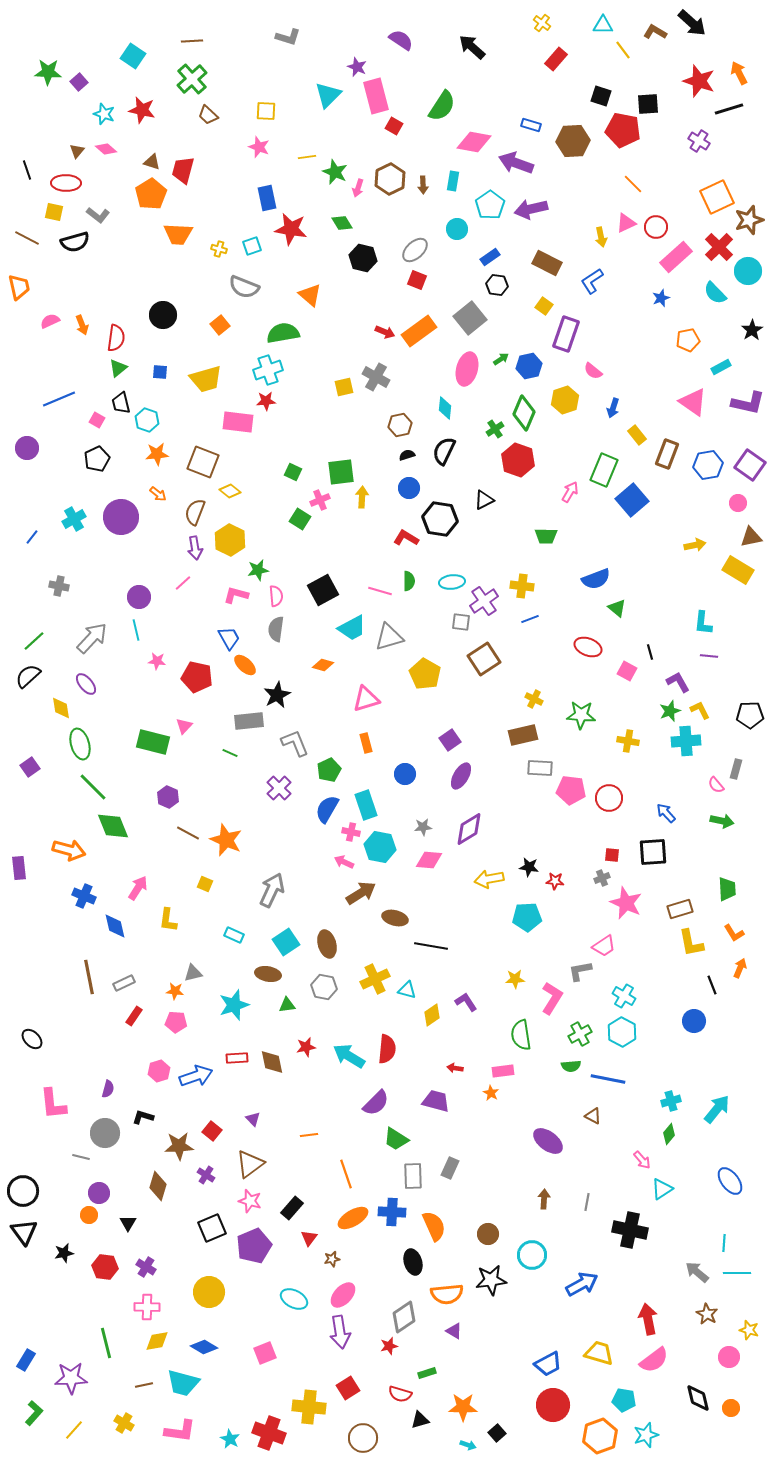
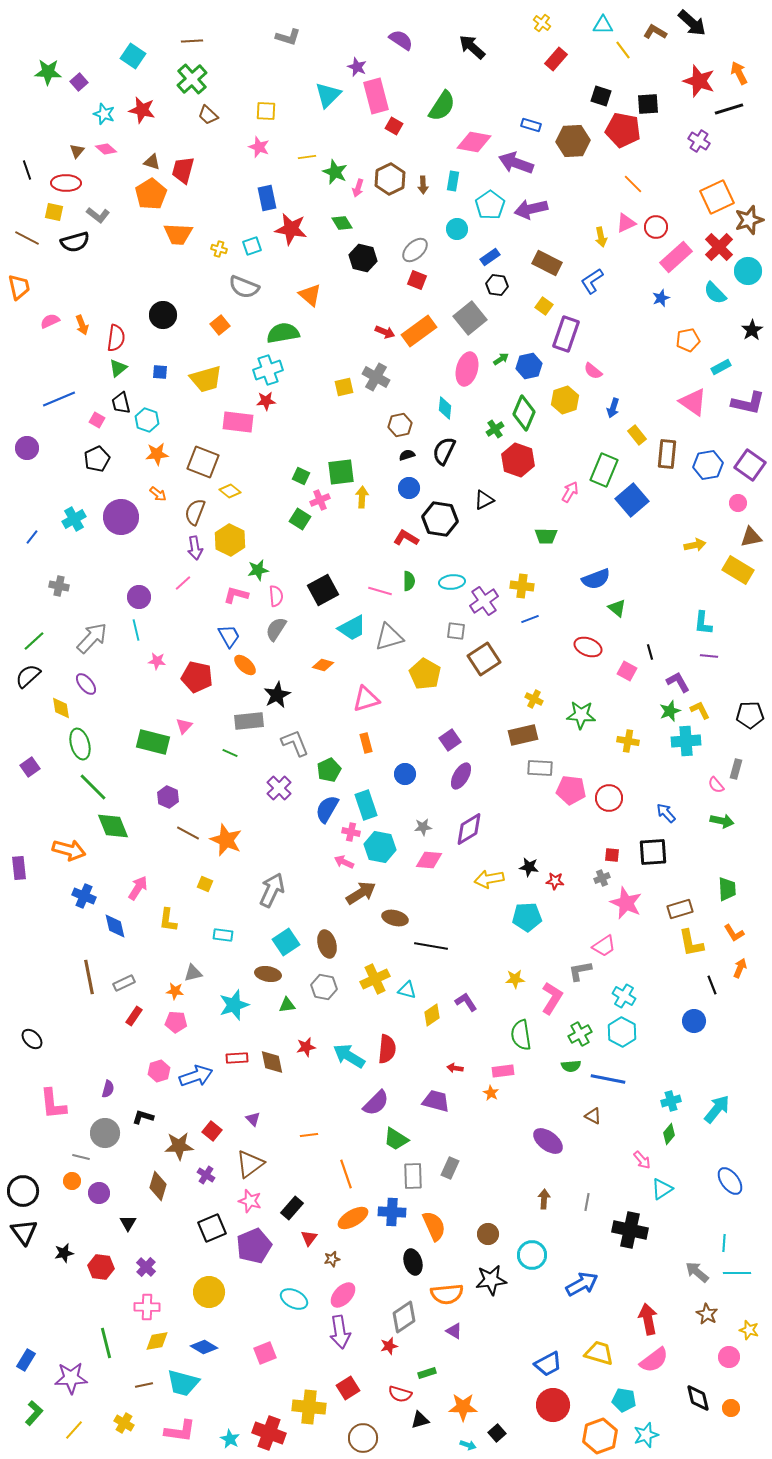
brown rectangle at (667, 454): rotated 16 degrees counterclockwise
green square at (293, 472): moved 8 px right, 4 px down
gray square at (461, 622): moved 5 px left, 9 px down
gray semicircle at (276, 629): rotated 25 degrees clockwise
blue trapezoid at (229, 638): moved 2 px up
cyan rectangle at (234, 935): moved 11 px left; rotated 18 degrees counterclockwise
orange circle at (89, 1215): moved 17 px left, 34 px up
red hexagon at (105, 1267): moved 4 px left
purple cross at (146, 1267): rotated 12 degrees clockwise
